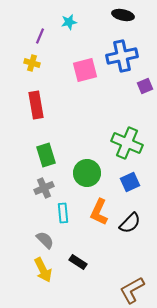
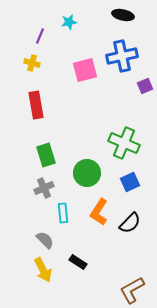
green cross: moved 3 px left
orange L-shape: rotated 8 degrees clockwise
